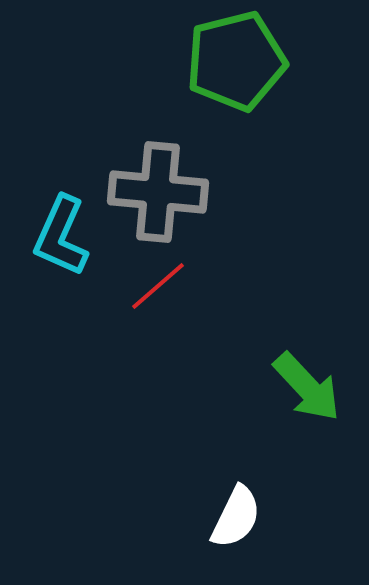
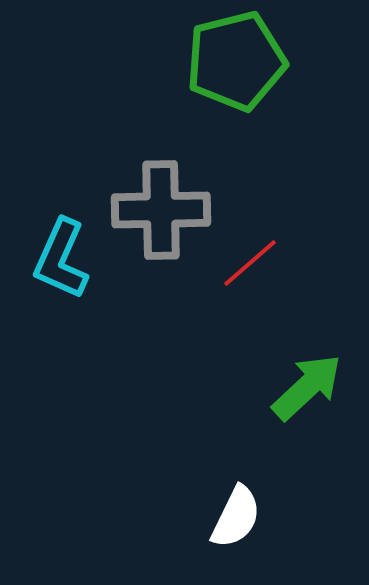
gray cross: moved 3 px right, 18 px down; rotated 6 degrees counterclockwise
cyan L-shape: moved 23 px down
red line: moved 92 px right, 23 px up
green arrow: rotated 90 degrees counterclockwise
